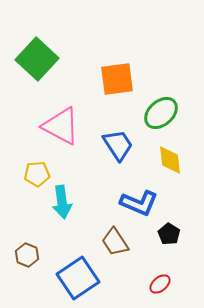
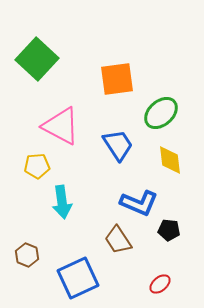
yellow pentagon: moved 8 px up
black pentagon: moved 4 px up; rotated 25 degrees counterclockwise
brown trapezoid: moved 3 px right, 2 px up
blue square: rotated 9 degrees clockwise
